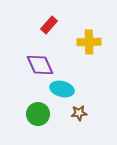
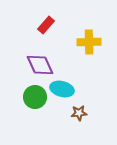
red rectangle: moved 3 px left
green circle: moved 3 px left, 17 px up
